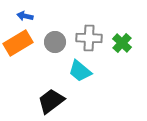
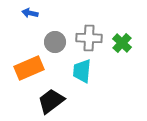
blue arrow: moved 5 px right, 3 px up
orange rectangle: moved 11 px right, 25 px down; rotated 8 degrees clockwise
cyan trapezoid: moved 2 px right; rotated 55 degrees clockwise
